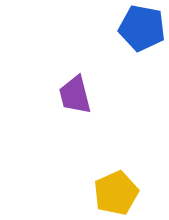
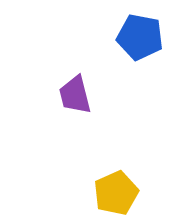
blue pentagon: moved 2 px left, 9 px down
